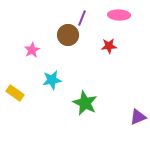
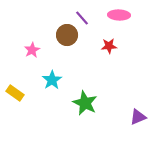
purple line: rotated 63 degrees counterclockwise
brown circle: moved 1 px left
cyan star: rotated 24 degrees counterclockwise
